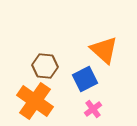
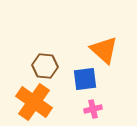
blue square: rotated 20 degrees clockwise
orange cross: moved 1 px left, 1 px down
pink cross: rotated 24 degrees clockwise
